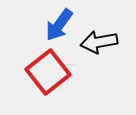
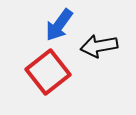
black arrow: moved 4 px down
